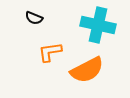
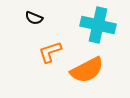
orange L-shape: rotated 10 degrees counterclockwise
